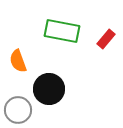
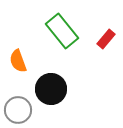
green rectangle: rotated 40 degrees clockwise
black circle: moved 2 px right
